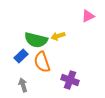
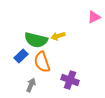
pink triangle: moved 6 px right, 1 px down
gray arrow: moved 8 px right; rotated 40 degrees clockwise
